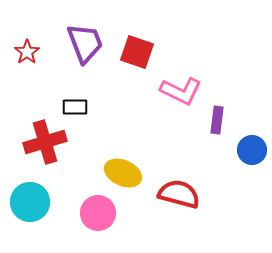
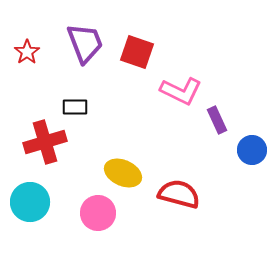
purple rectangle: rotated 32 degrees counterclockwise
